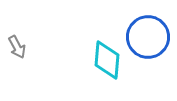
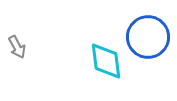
cyan diamond: moved 1 px left, 1 px down; rotated 12 degrees counterclockwise
